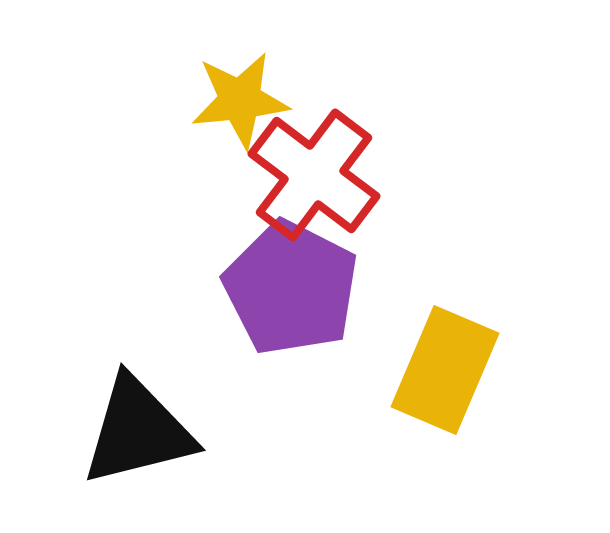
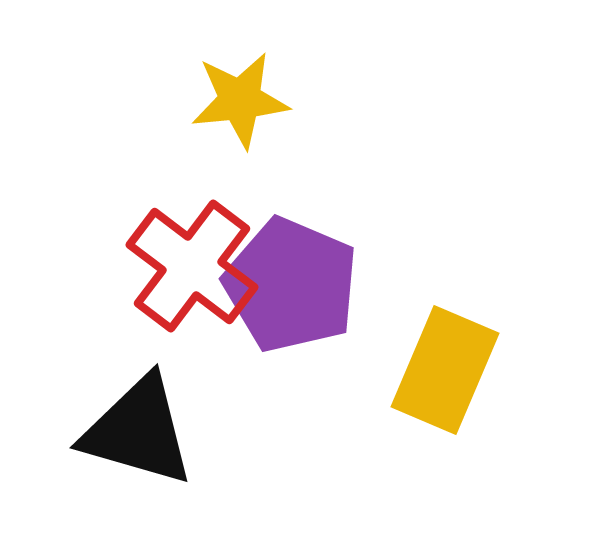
red cross: moved 122 px left, 91 px down
purple pentagon: moved 3 px up; rotated 4 degrees counterclockwise
black triangle: rotated 30 degrees clockwise
